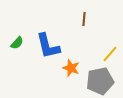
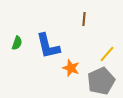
green semicircle: rotated 24 degrees counterclockwise
yellow line: moved 3 px left
gray pentagon: moved 1 px right; rotated 12 degrees counterclockwise
